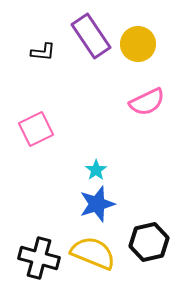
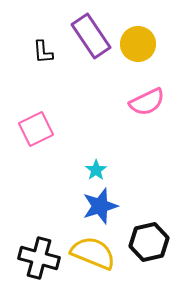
black L-shape: rotated 80 degrees clockwise
blue star: moved 3 px right, 2 px down
